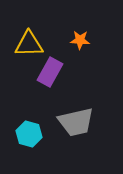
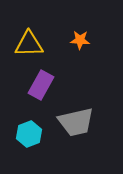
purple rectangle: moved 9 px left, 13 px down
cyan hexagon: rotated 25 degrees clockwise
